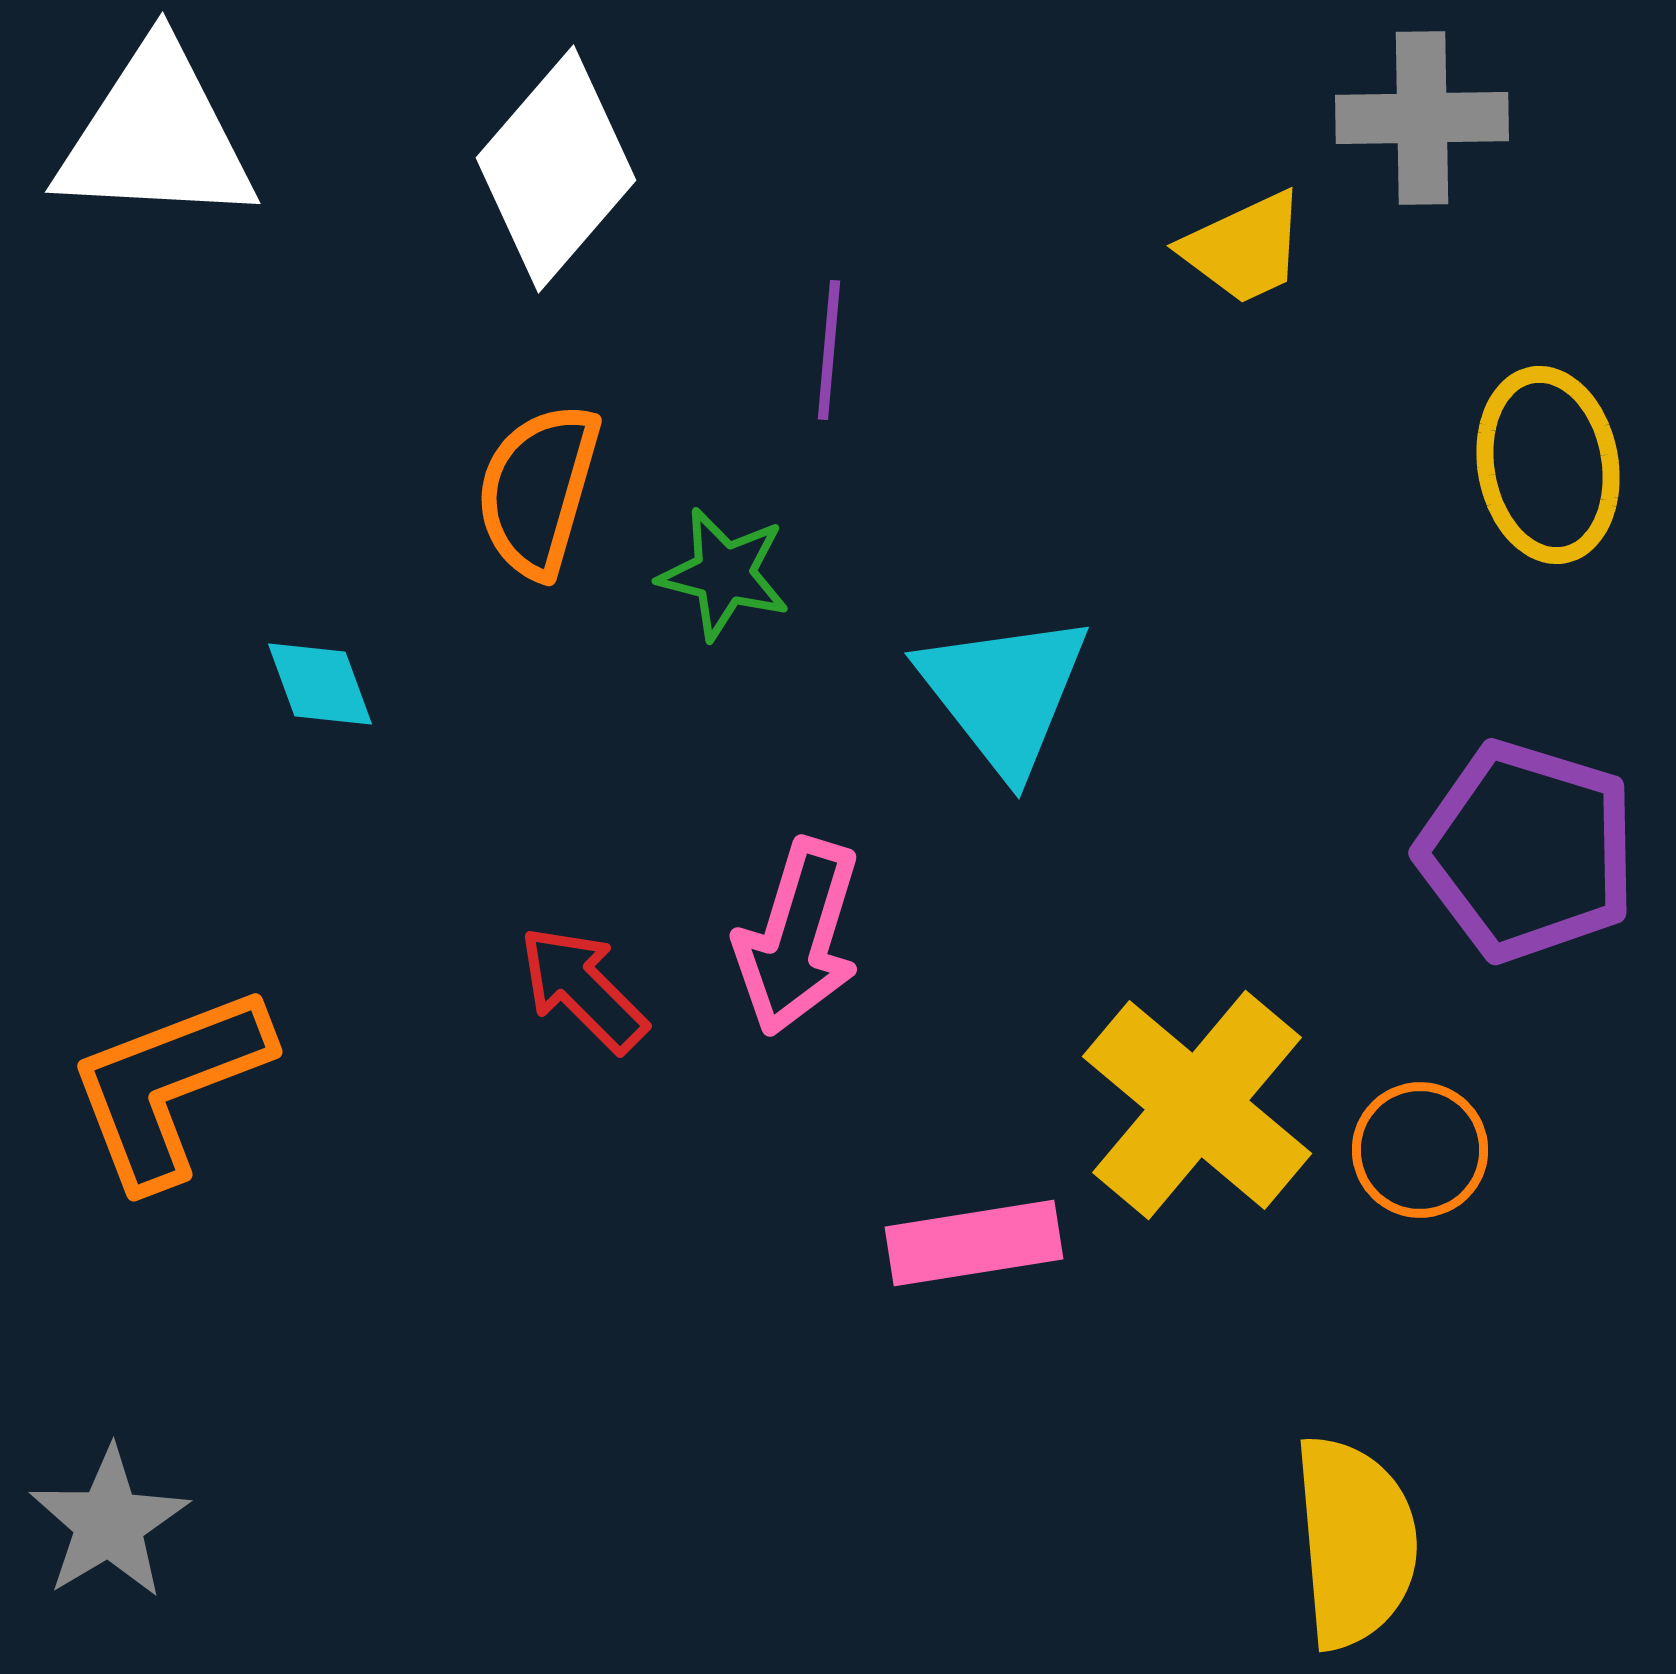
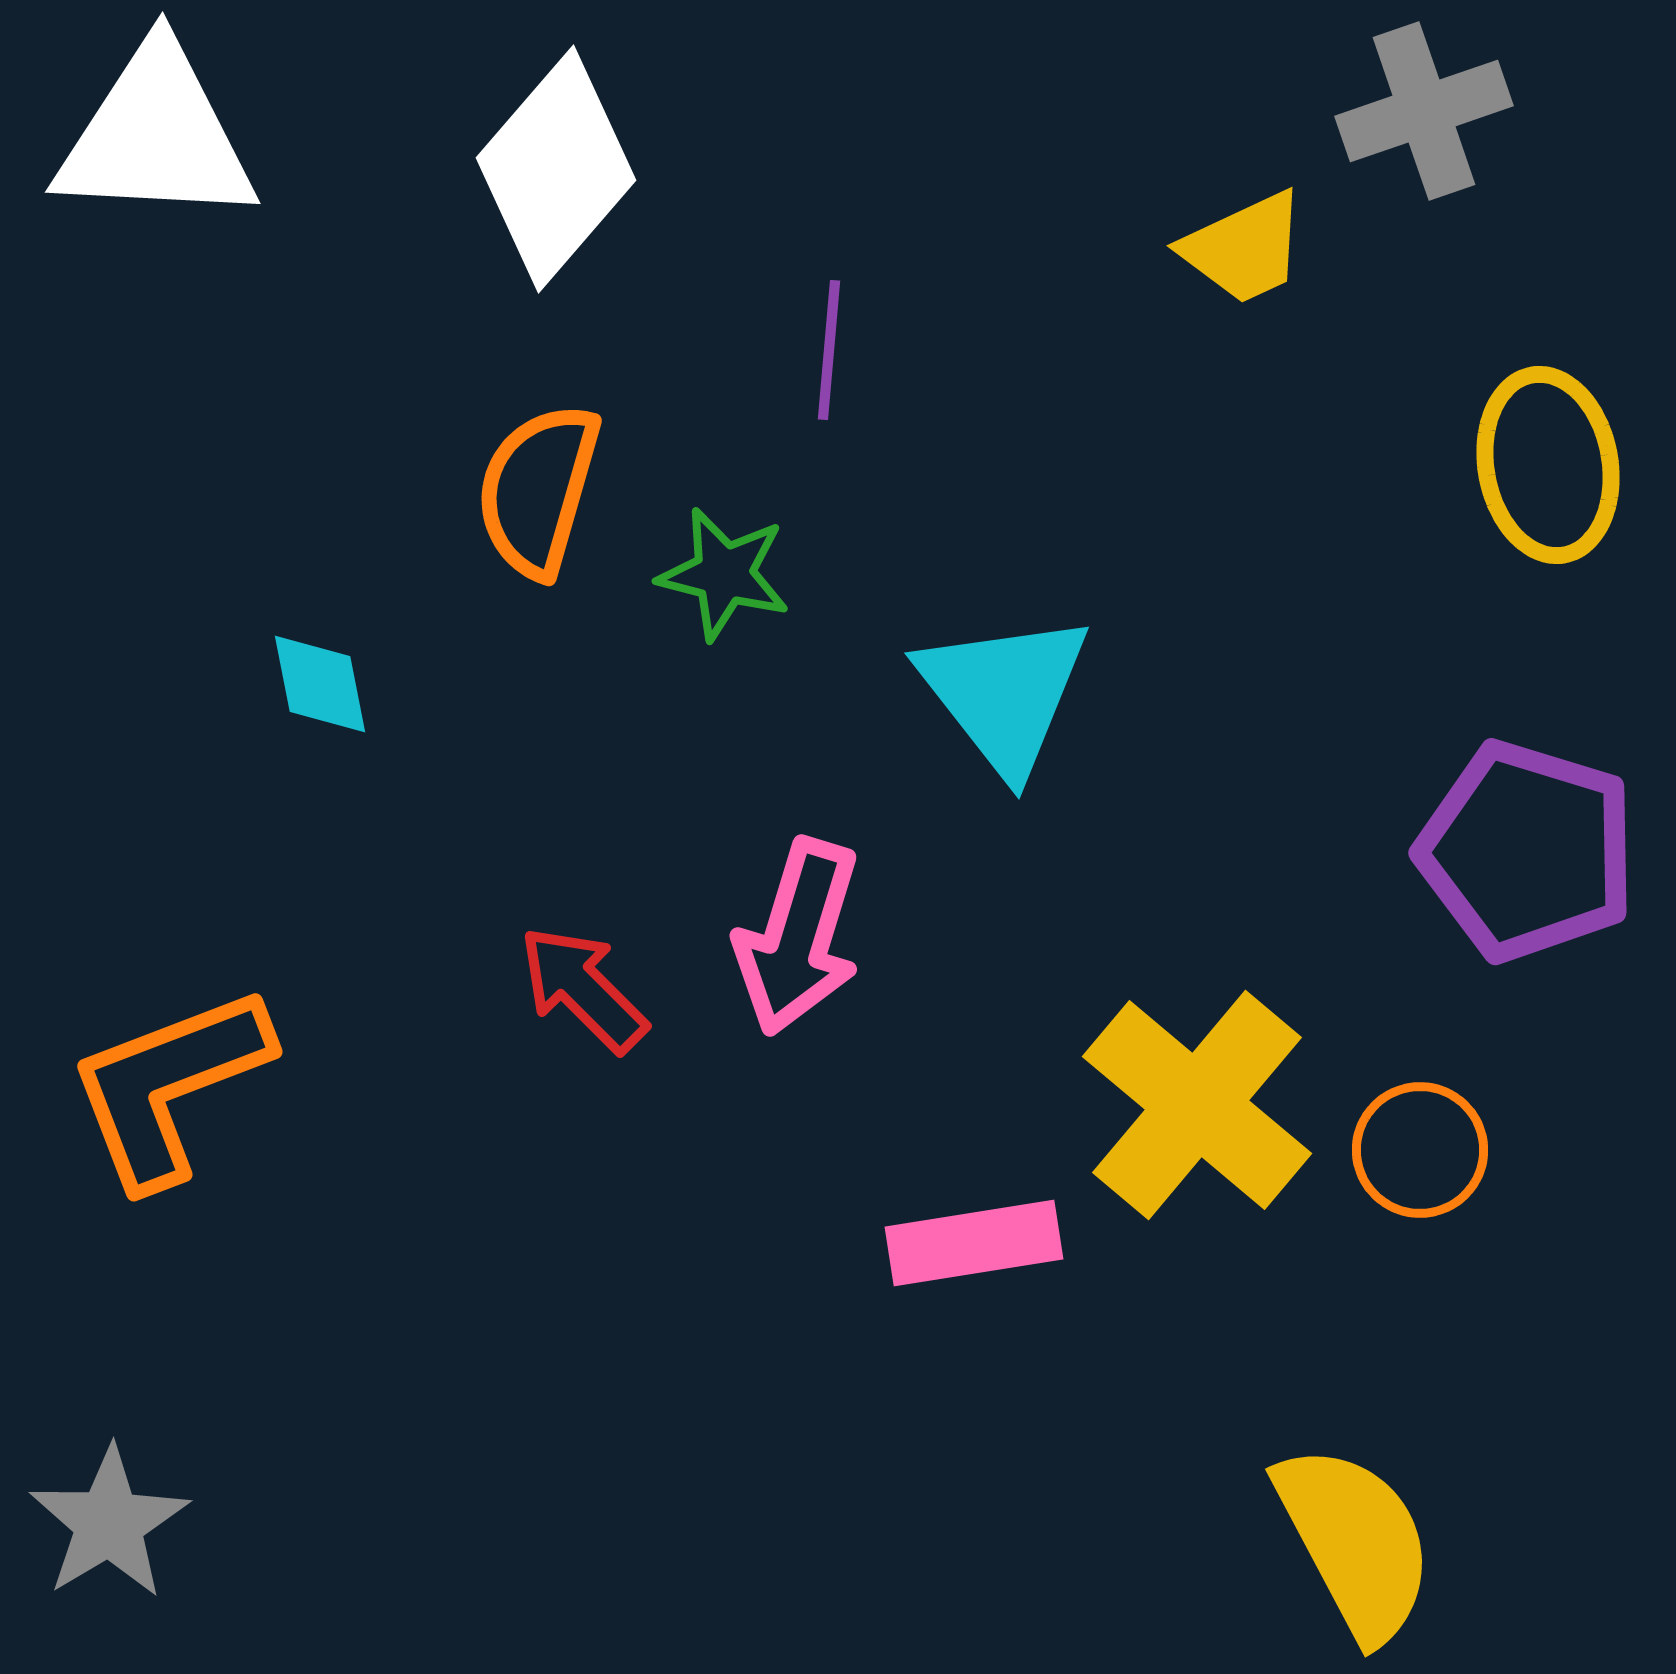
gray cross: moved 2 px right, 7 px up; rotated 18 degrees counterclockwise
cyan diamond: rotated 9 degrees clockwise
yellow semicircle: rotated 23 degrees counterclockwise
